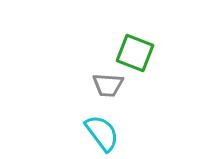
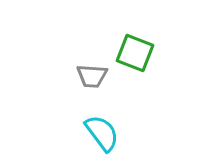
gray trapezoid: moved 16 px left, 9 px up
